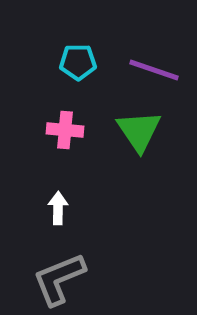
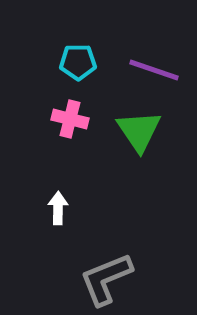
pink cross: moved 5 px right, 11 px up; rotated 9 degrees clockwise
gray L-shape: moved 47 px right
